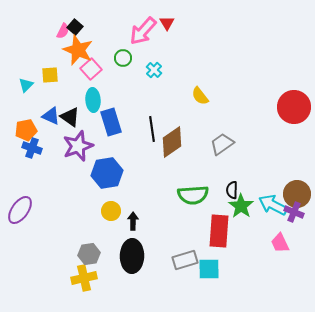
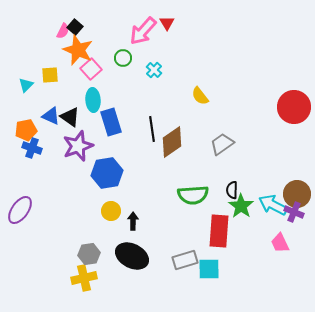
black ellipse: rotated 64 degrees counterclockwise
